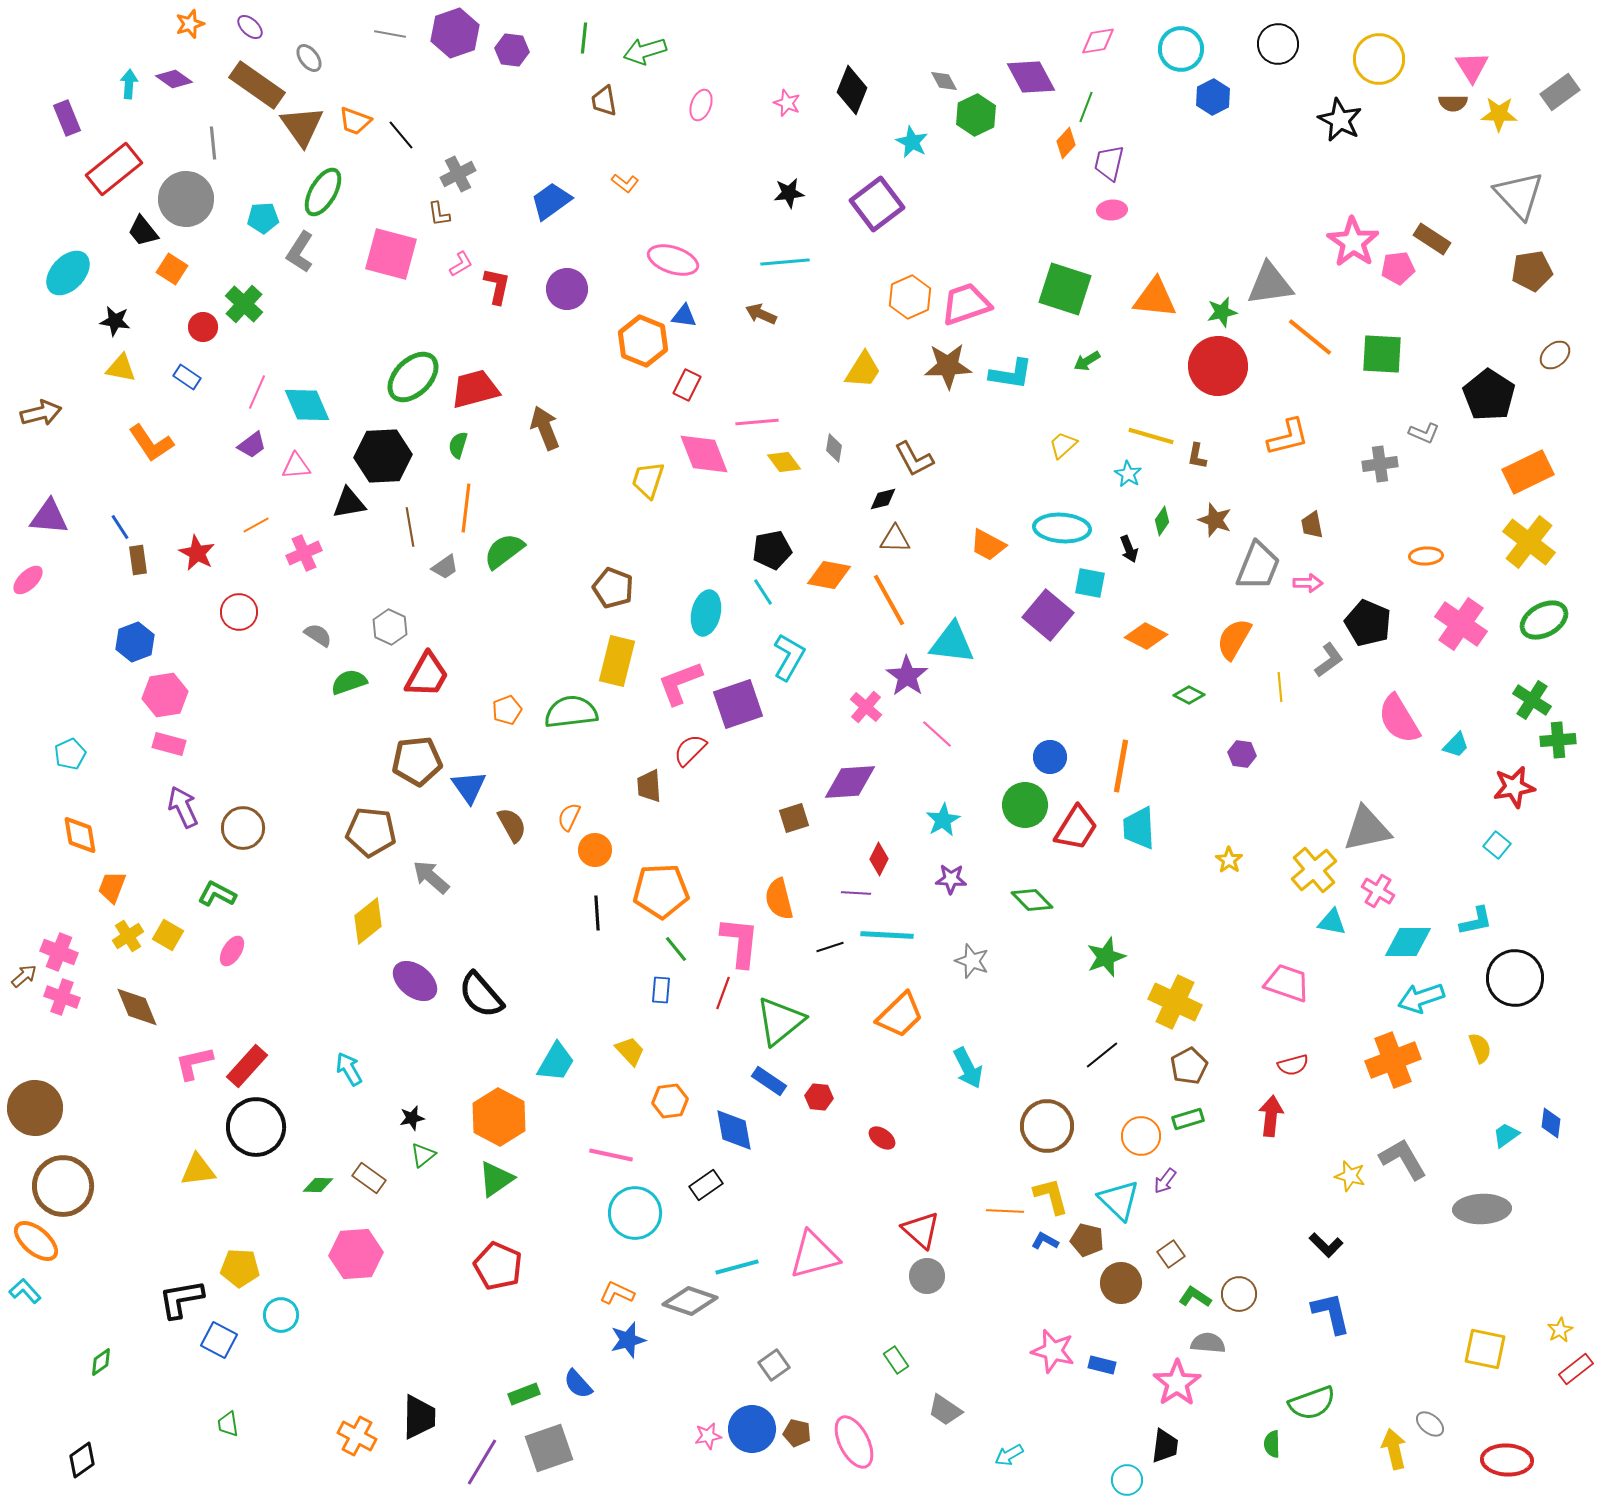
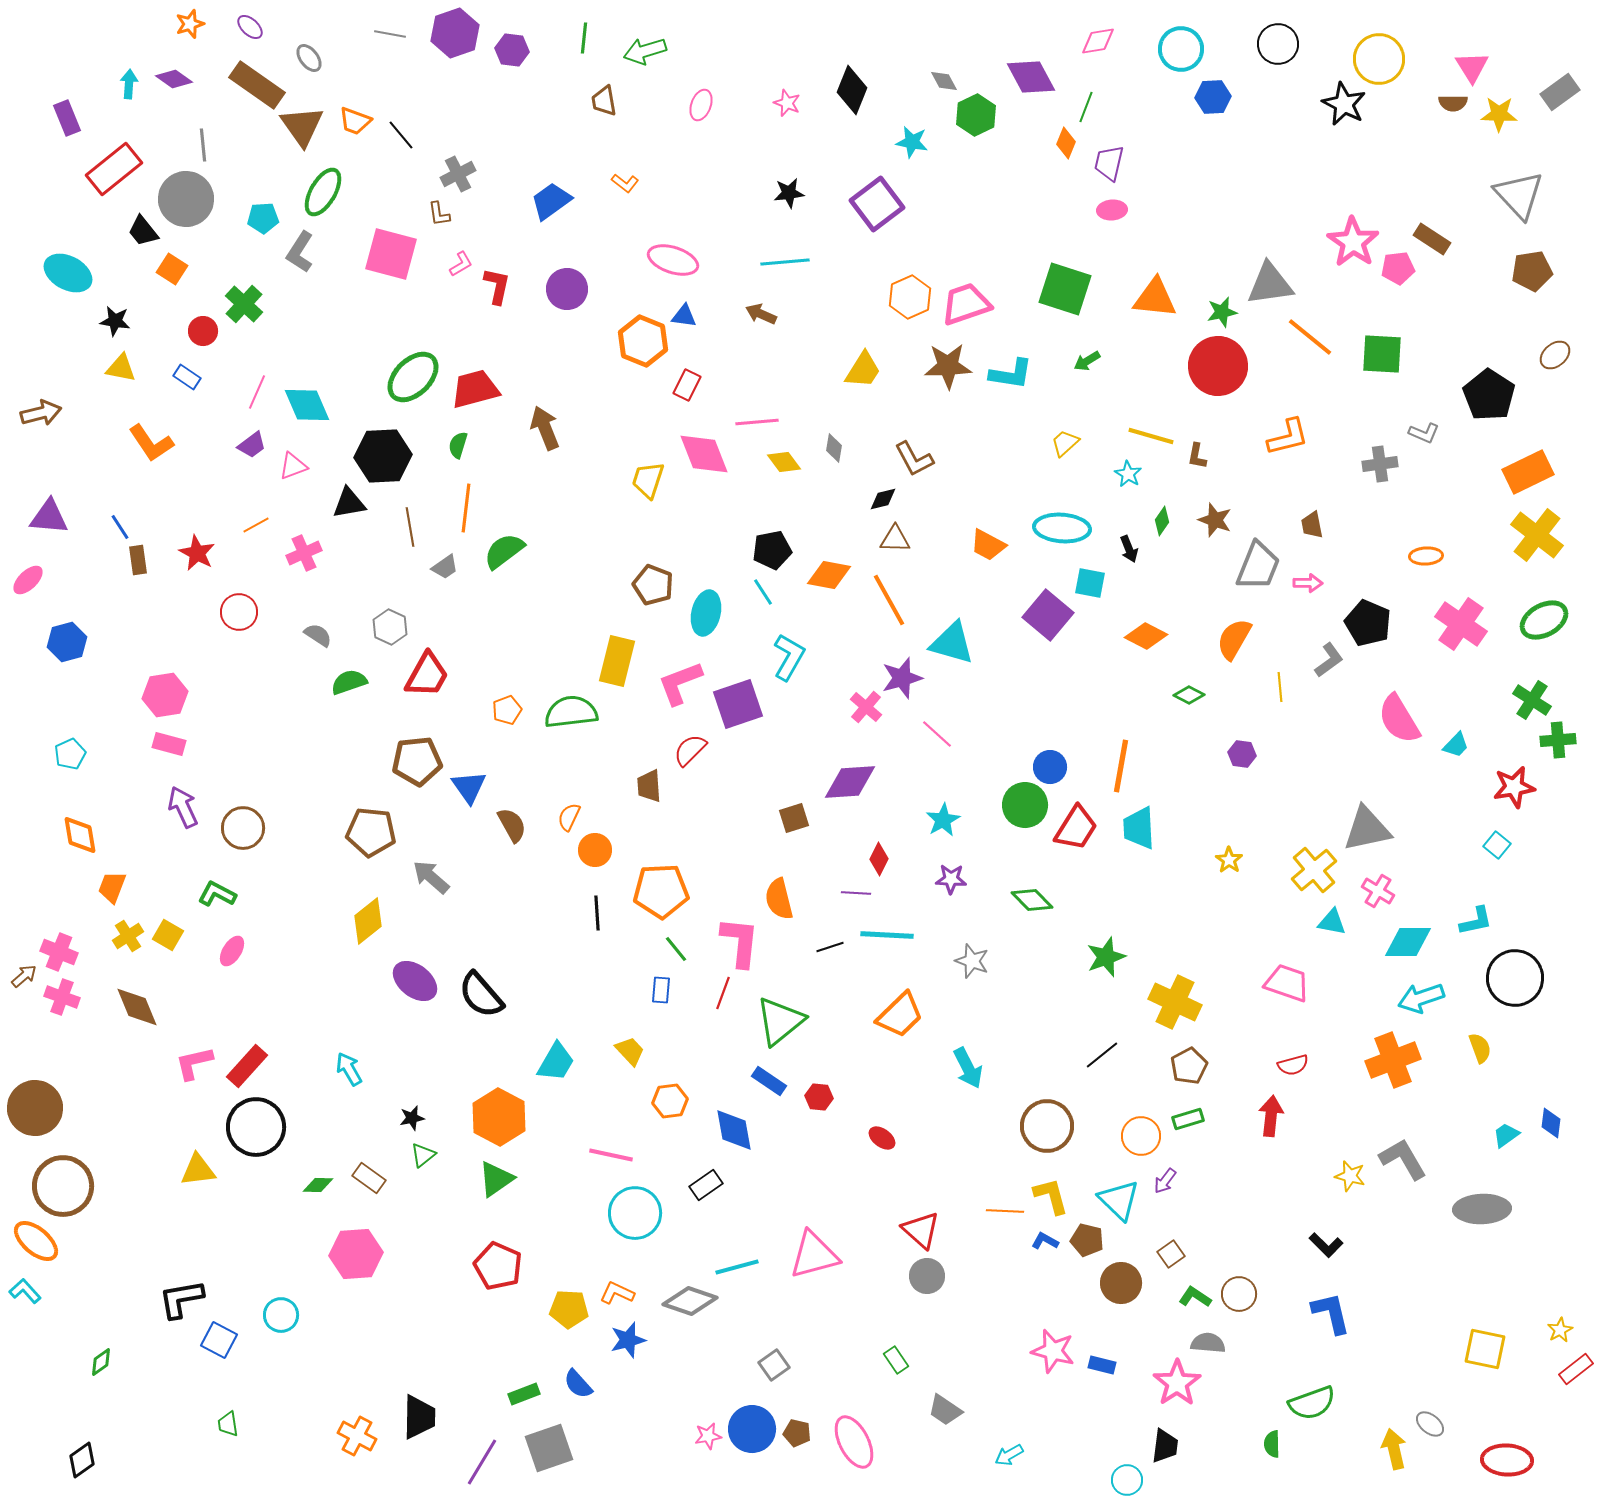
blue hexagon at (1213, 97): rotated 24 degrees clockwise
black star at (1340, 120): moved 4 px right, 16 px up
cyan star at (912, 142): rotated 16 degrees counterclockwise
gray line at (213, 143): moved 10 px left, 2 px down
orange diamond at (1066, 143): rotated 20 degrees counterclockwise
cyan ellipse at (68, 273): rotated 75 degrees clockwise
red circle at (203, 327): moved 4 px down
yellow trapezoid at (1063, 445): moved 2 px right, 2 px up
pink triangle at (296, 466): moved 3 px left; rotated 16 degrees counterclockwise
yellow cross at (1529, 542): moved 8 px right, 7 px up
brown pentagon at (613, 588): moved 40 px right, 3 px up
blue hexagon at (135, 642): moved 68 px left; rotated 6 degrees clockwise
cyan triangle at (952, 643): rotated 9 degrees clockwise
purple star at (907, 676): moved 5 px left, 2 px down; rotated 21 degrees clockwise
blue circle at (1050, 757): moved 10 px down
yellow pentagon at (240, 1268): moved 329 px right, 41 px down
